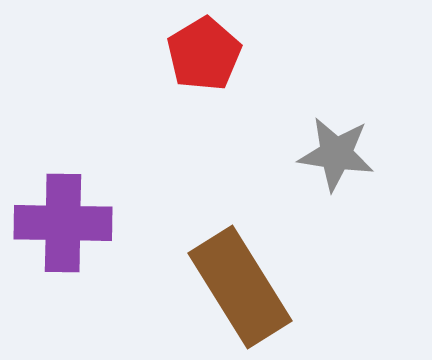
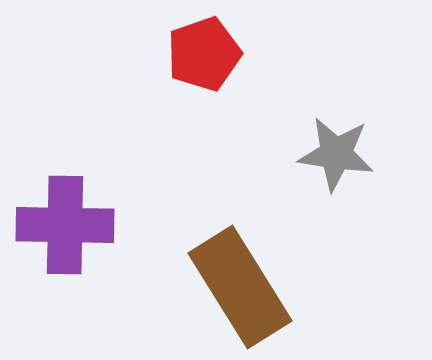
red pentagon: rotated 12 degrees clockwise
purple cross: moved 2 px right, 2 px down
